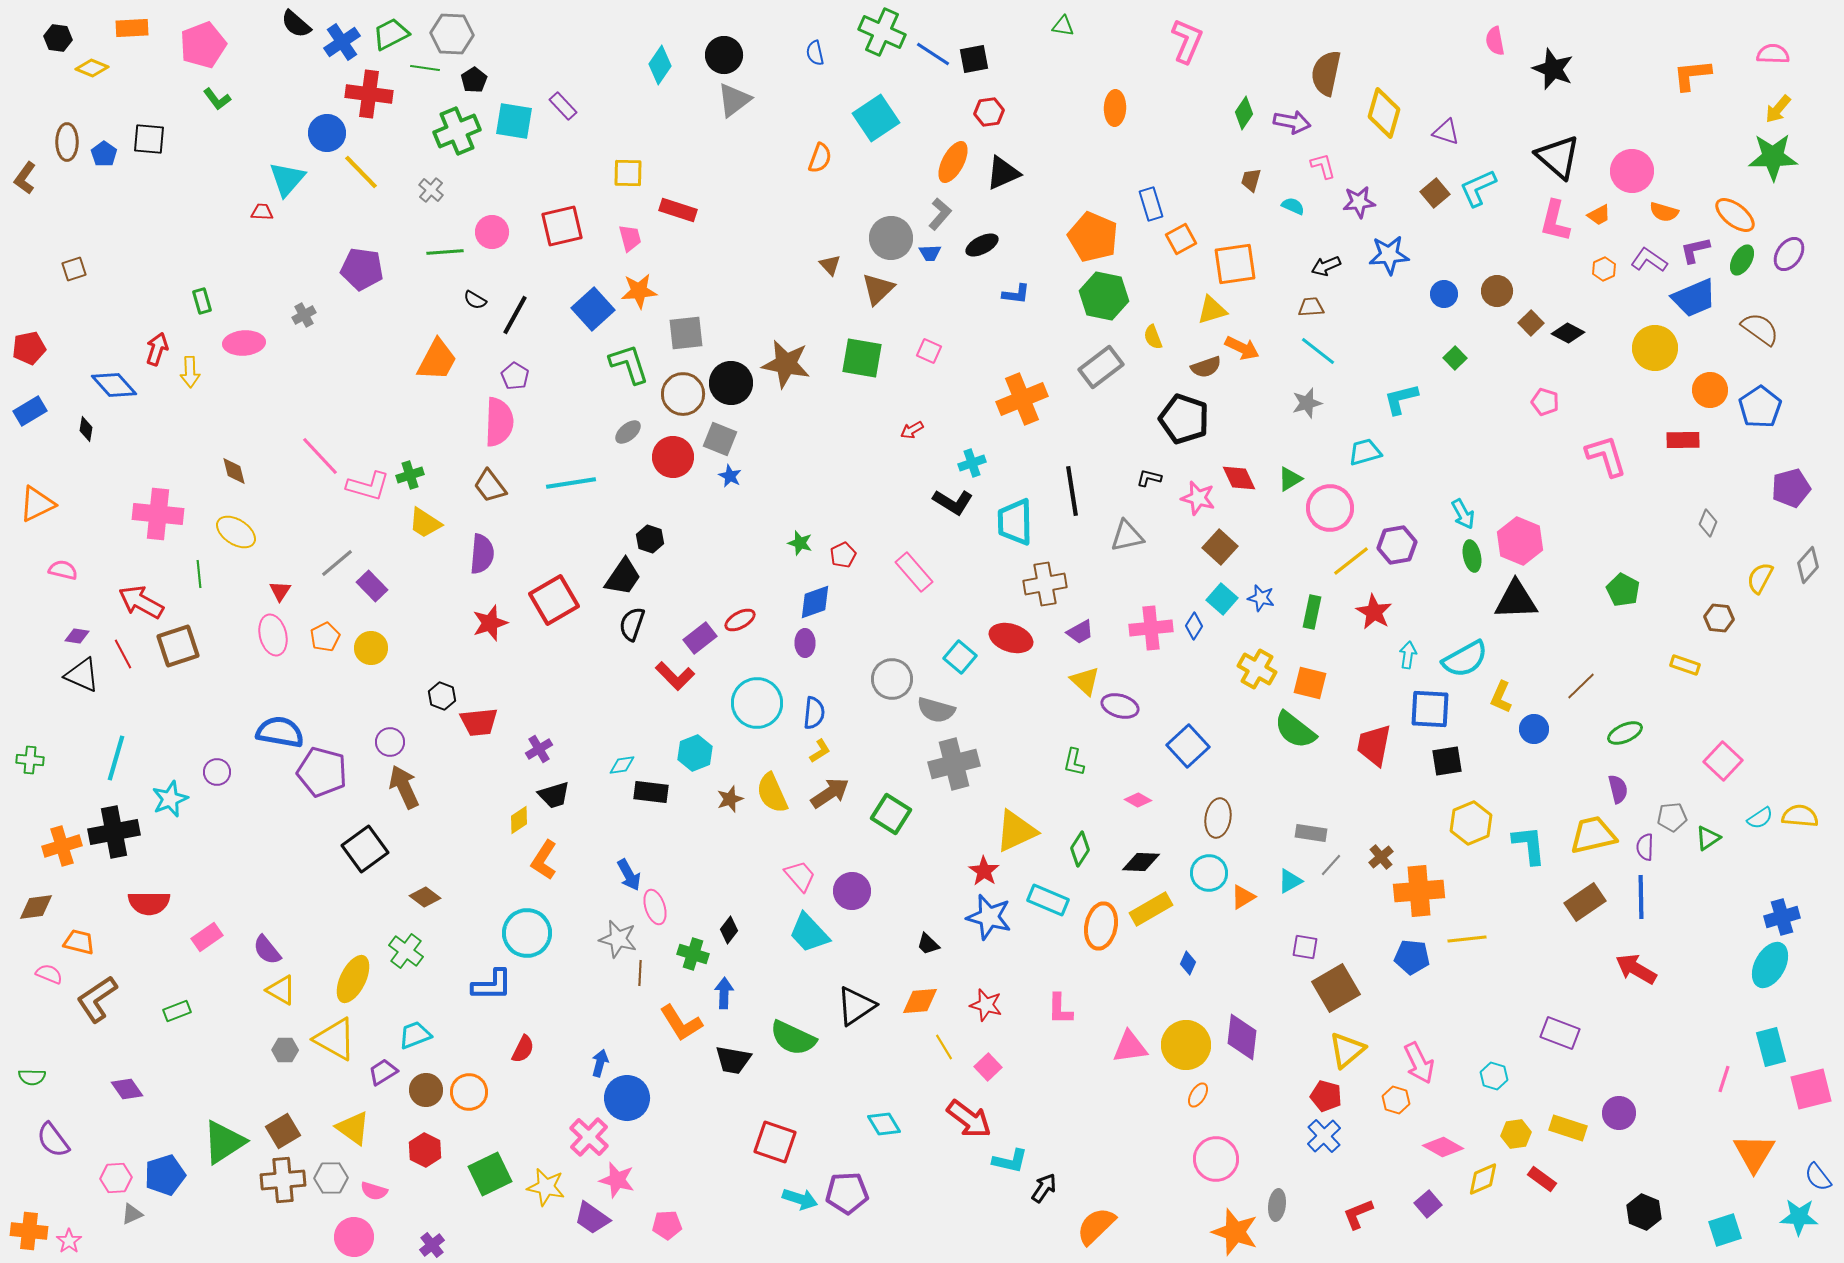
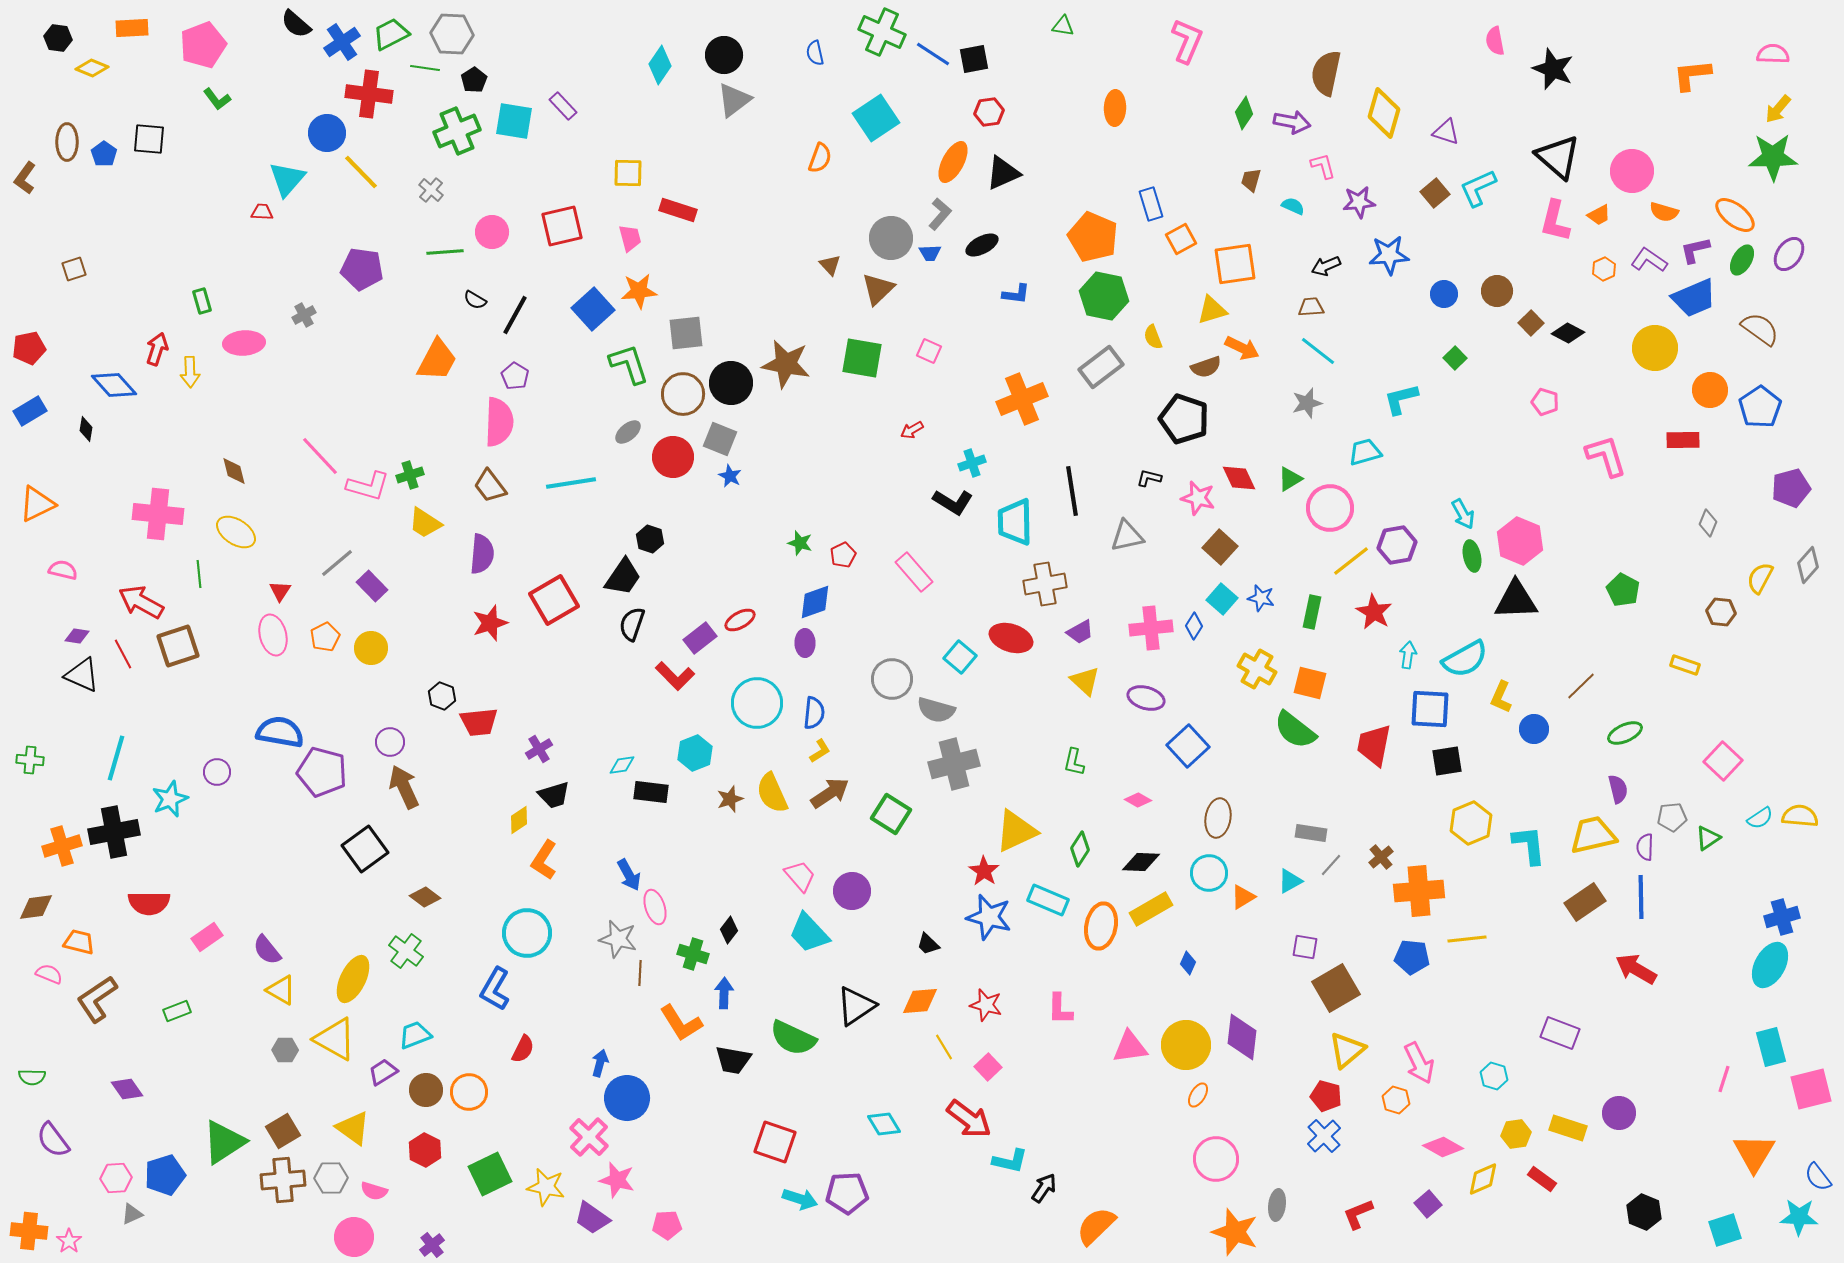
brown hexagon at (1719, 618): moved 2 px right, 6 px up
purple ellipse at (1120, 706): moved 26 px right, 8 px up
blue L-shape at (492, 985): moved 3 px right, 4 px down; rotated 120 degrees clockwise
